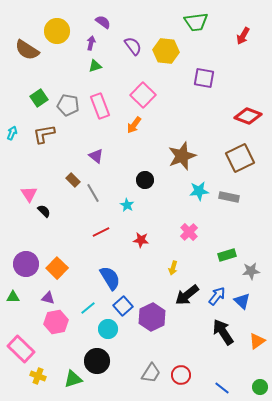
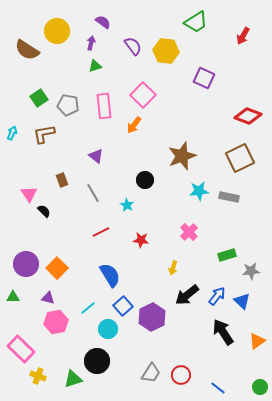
green trapezoid at (196, 22): rotated 25 degrees counterclockwise
purple square at (204, 78): rotated 15 degrees clockwise
pink rectangle at (100, 106): moved 4 px right; rotated 15 degrees clockwise
brown rectangle at (73, 180): moved 11 px left; rotated 24 degrees clockwise
blue semicircle at (110, 278): moved 3 px up
blue line at (222, 388): moved 4 px left
